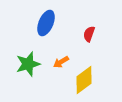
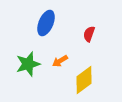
orange arrow: moved 1 px left, 1 px up
